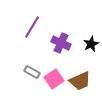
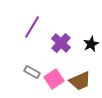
purple cross: rotated 18 degrees clockwise
